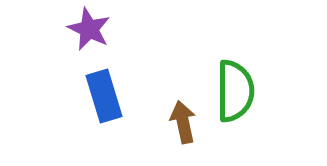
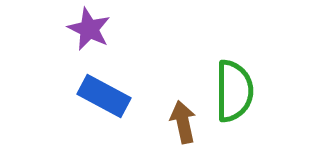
green semicircle: moved 1 px left
blue rectangle: rotated 45 degrees counterclockwise
